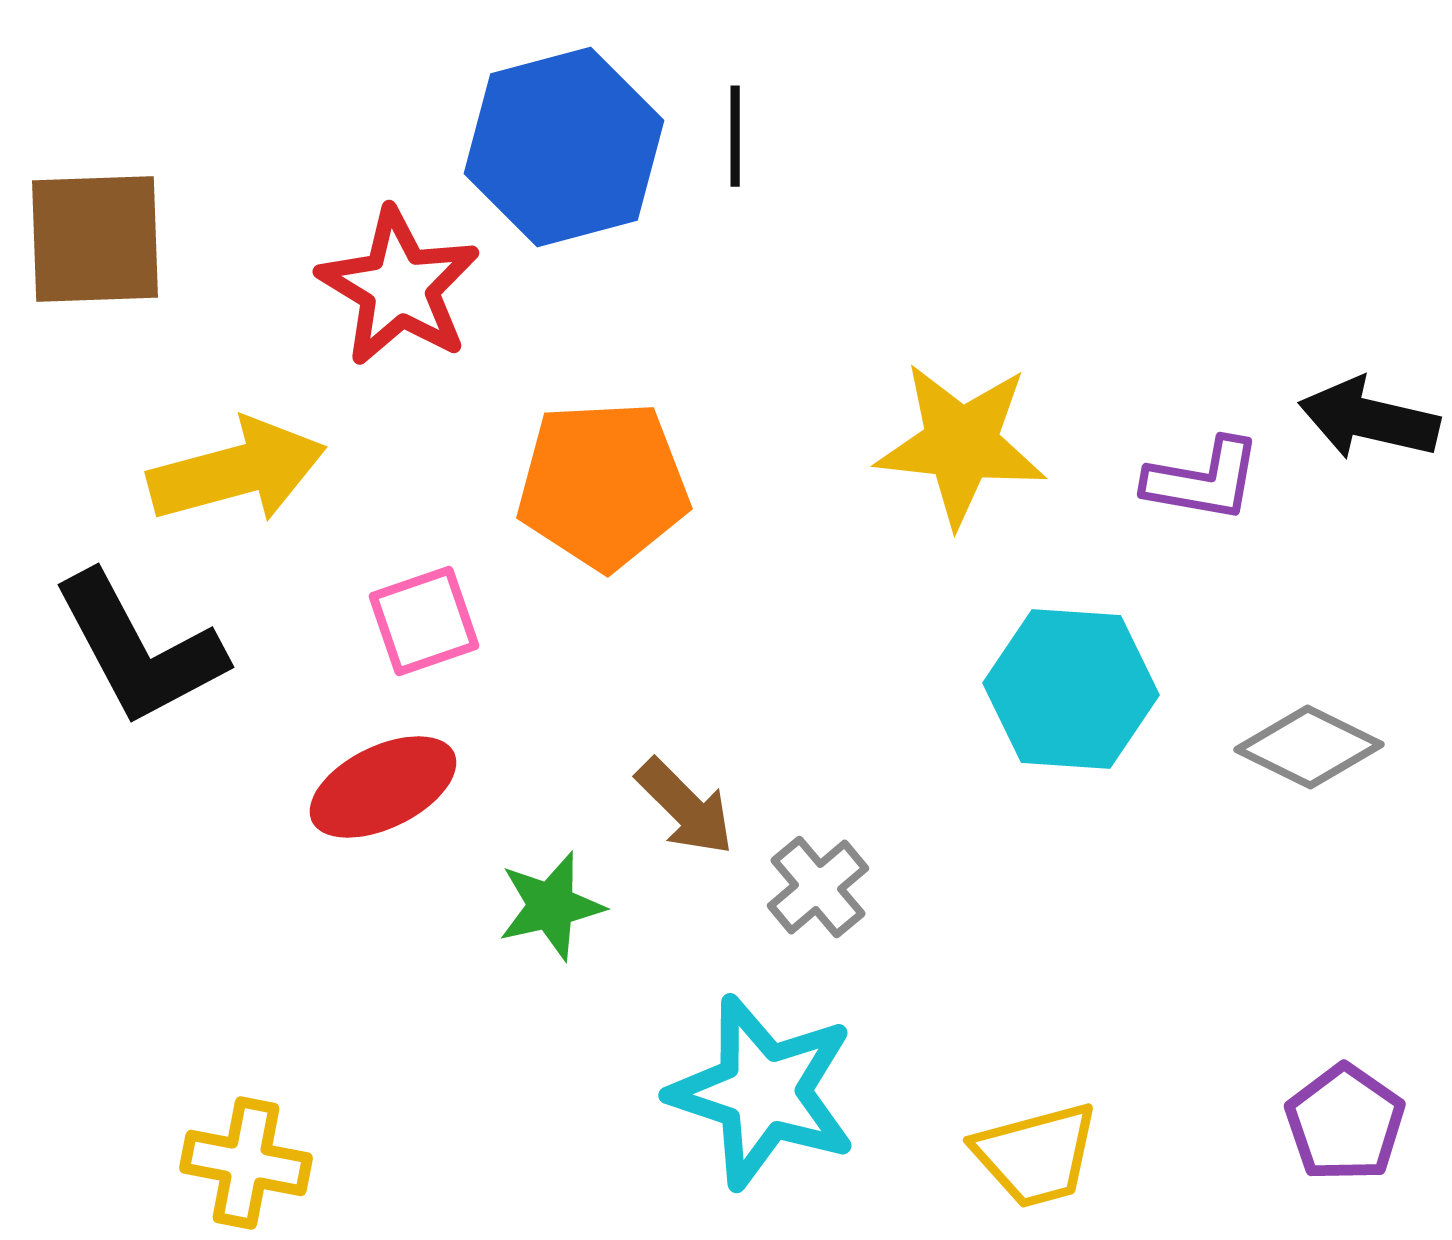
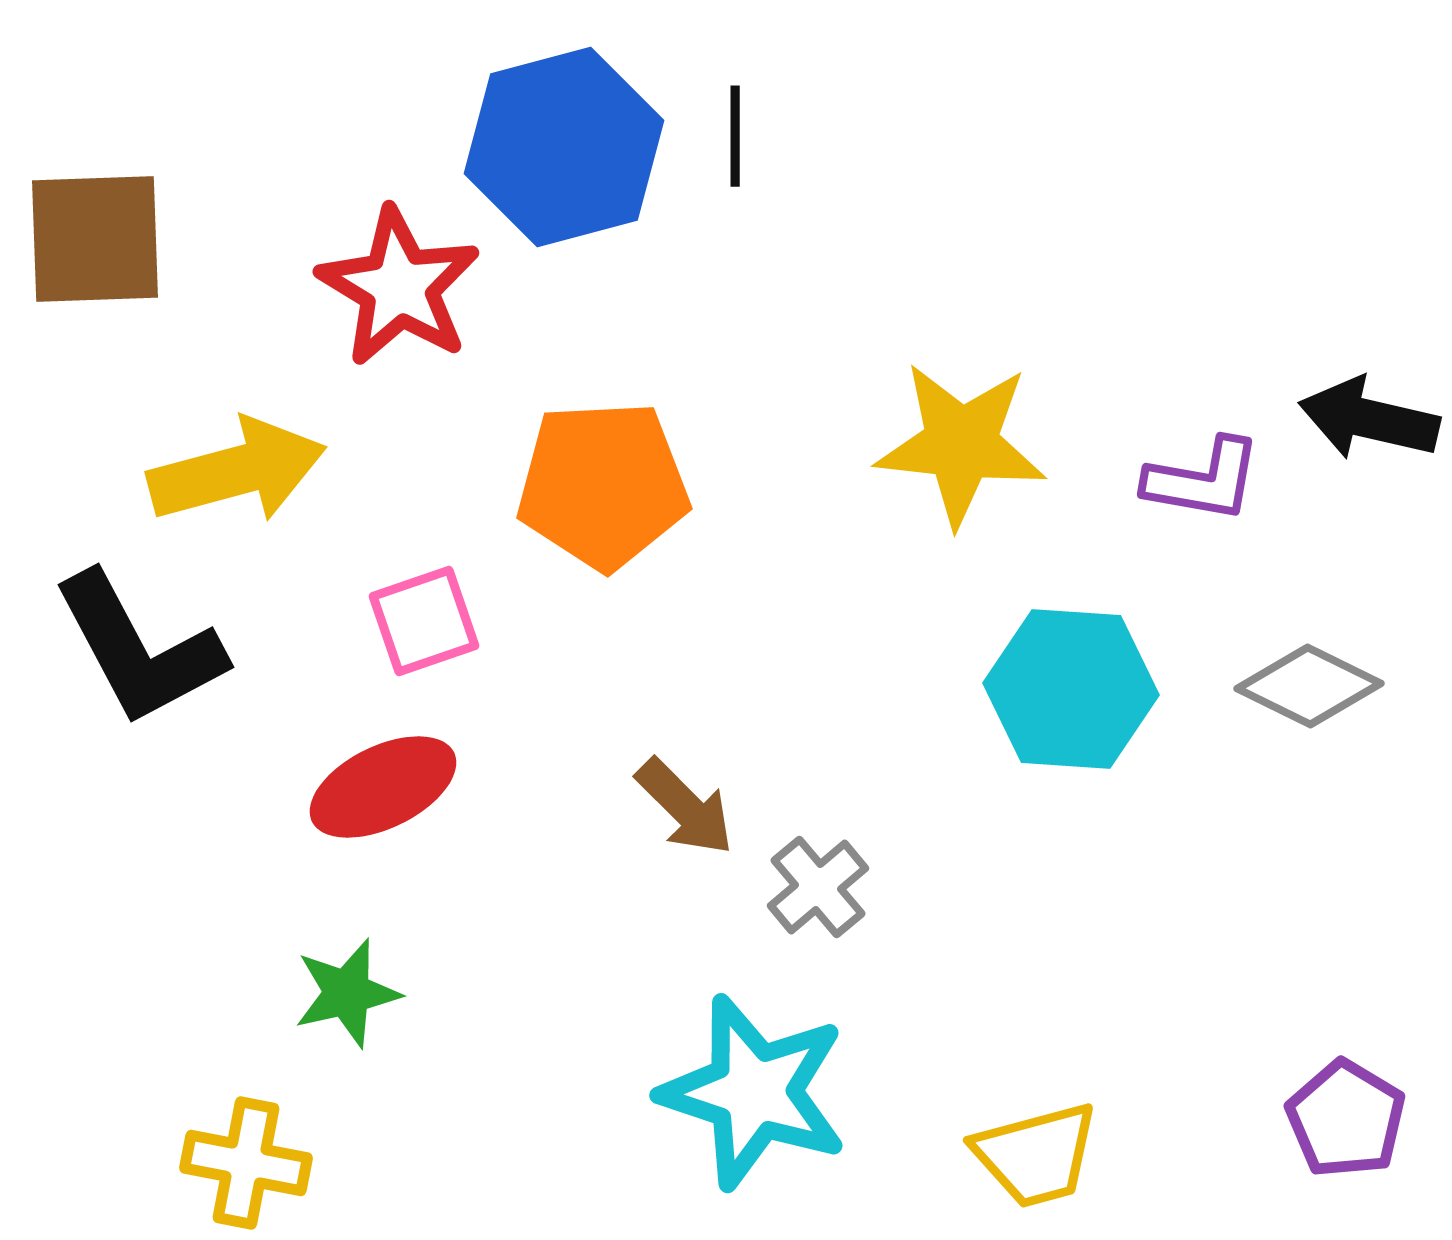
gray diamond: moved 61 px up
green star: moved 204 px left, 87 px down
cyan star: moved 9 px left
purple pentagon: moved 1 px right, 4 px up; rotated 4 degrees counterclockwise
